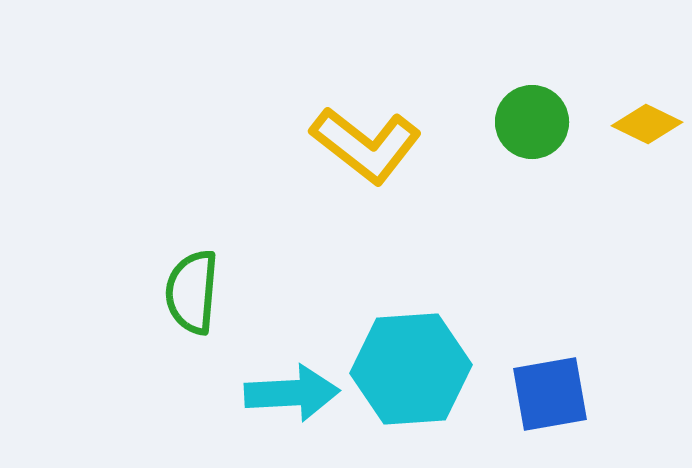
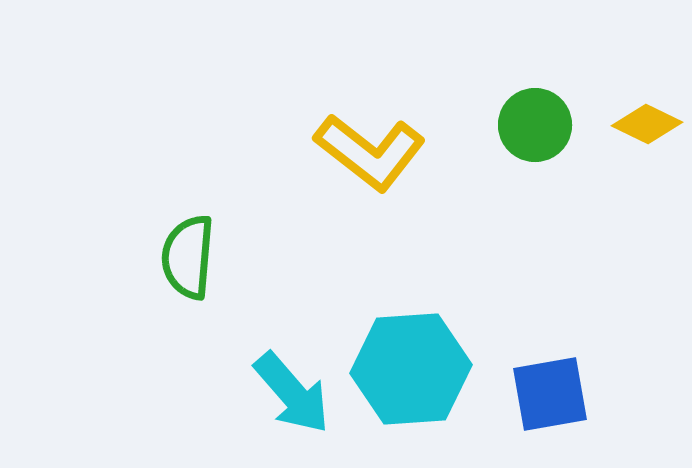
green circle: moved 3 px right, 3 px down
yellow L-shape: moved 4 px right, 7 px down
green semicircle: moved 4 px left, 35 px up
cyan arrow: rotated 52 degrees clockwise
